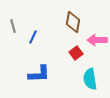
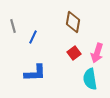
pink arrow: moved 13 px down; rotated 72 degrees counterclockwise
red square: moved 2 px left
blue L-shape: moved 4 px left, 1 px up
